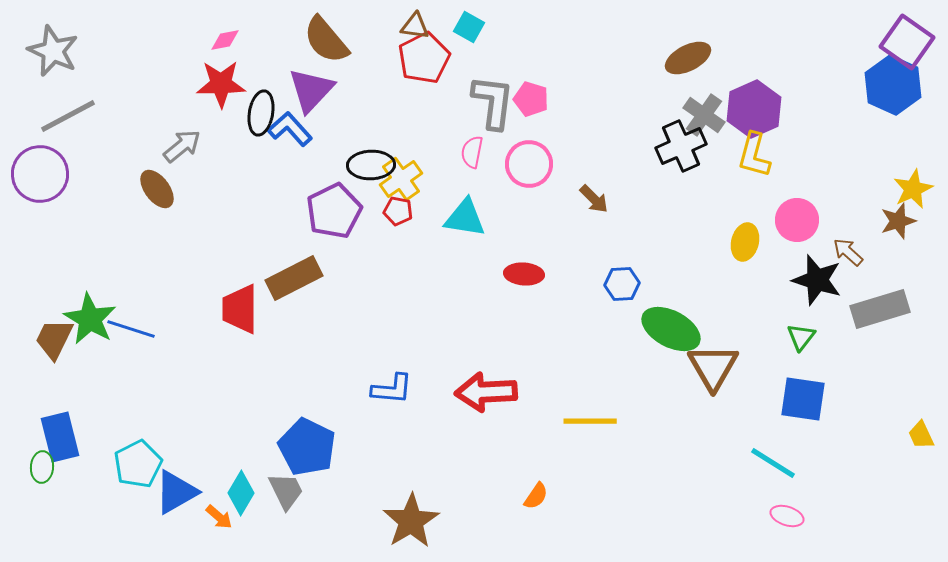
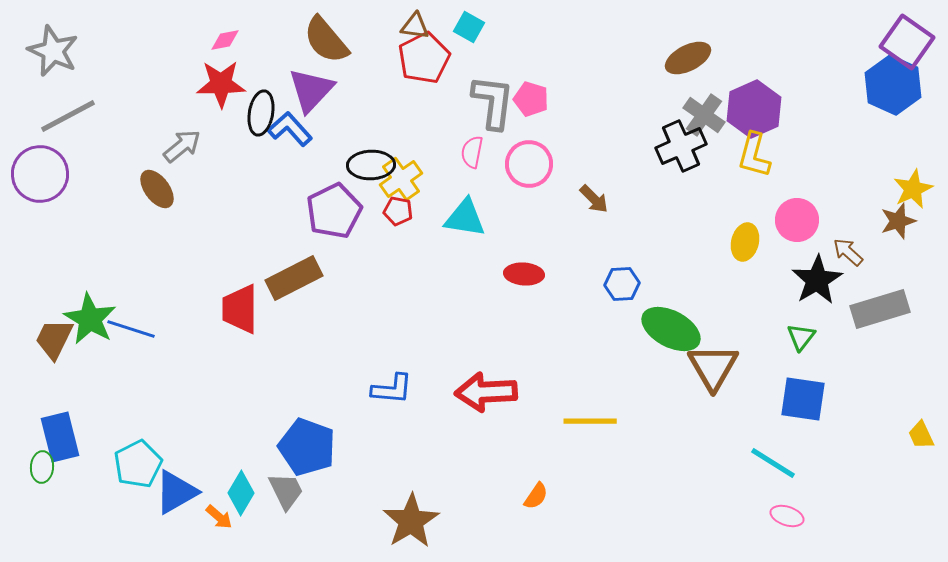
black star at (817, 280): rotated 24 degrees clockwise
blue pentagon at (307, 447): rotated 6 degrees counterclockwise
